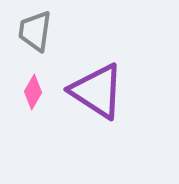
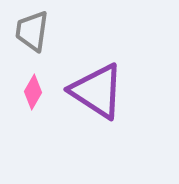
gray trapezoid: moved 3 px left
